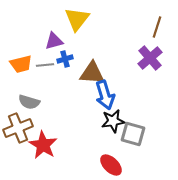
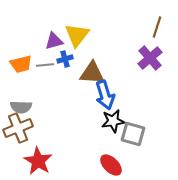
yellow triangle: moved 16 px down
gray semicircle: moved 8 px left, 5 px down; rotated 15 degrees counterclockwise
red star: moved 5 px left, 16 px down
